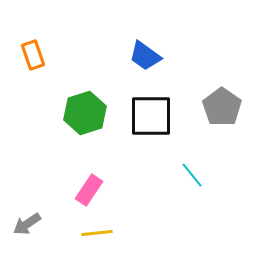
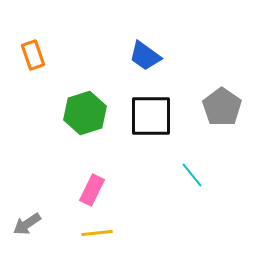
pink rectangle: moved 3 px right; rotated 8 degrees counterclockwise
